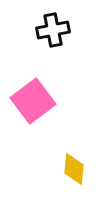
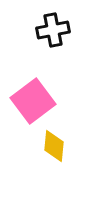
yellow diamond: moved 20 px left, 23 px up
